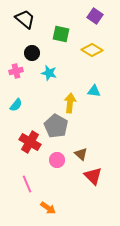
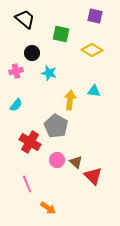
purple square: rotated 21 degrees counterclockwise
yellow arrow: moved 3 px up
brown triangle: moved 5 px left, 8 px down
